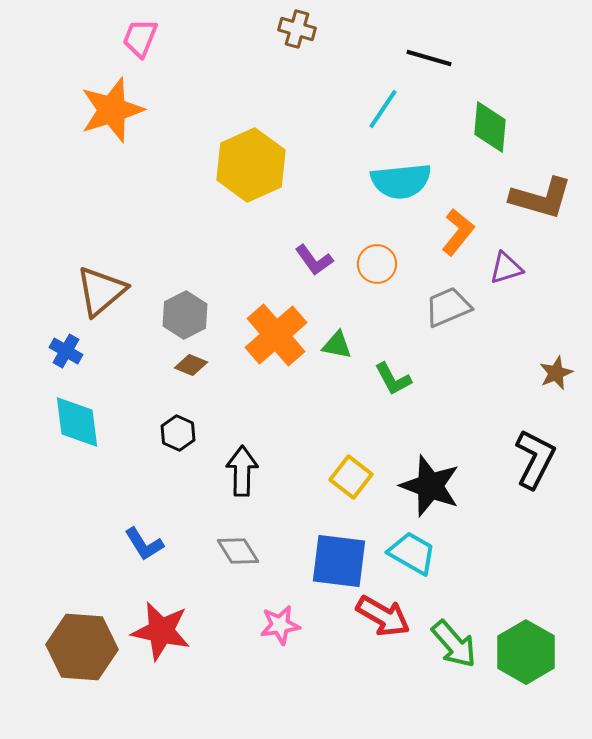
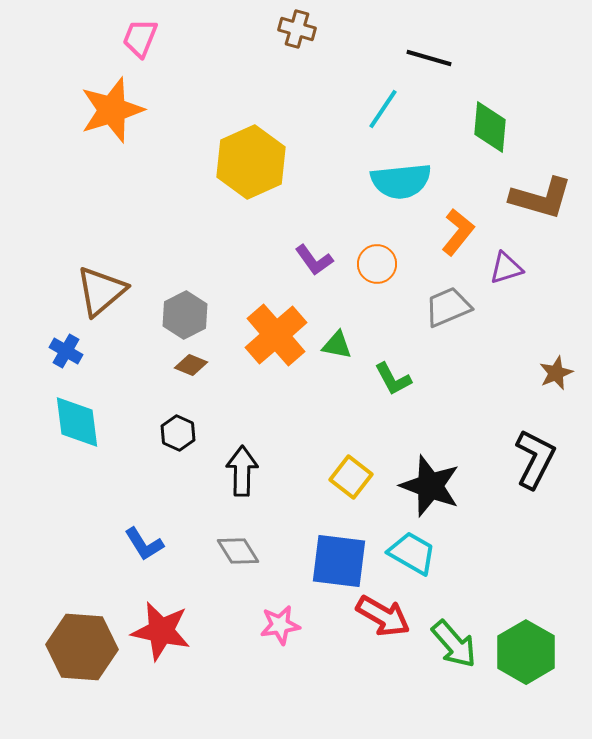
yellow hexagon: moved 3 px up
